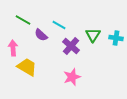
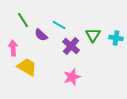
green line: rotated 28 degrees clockwise
